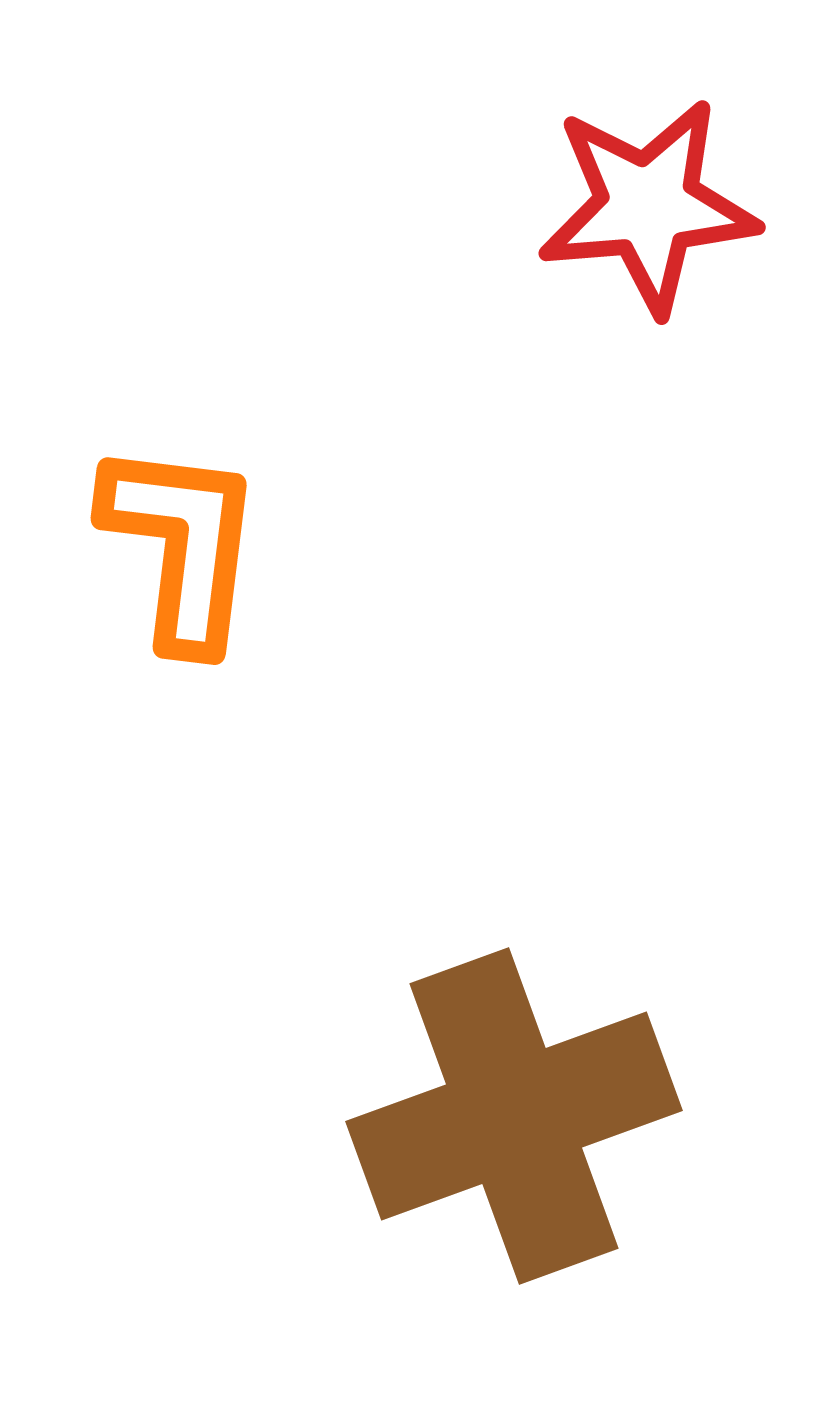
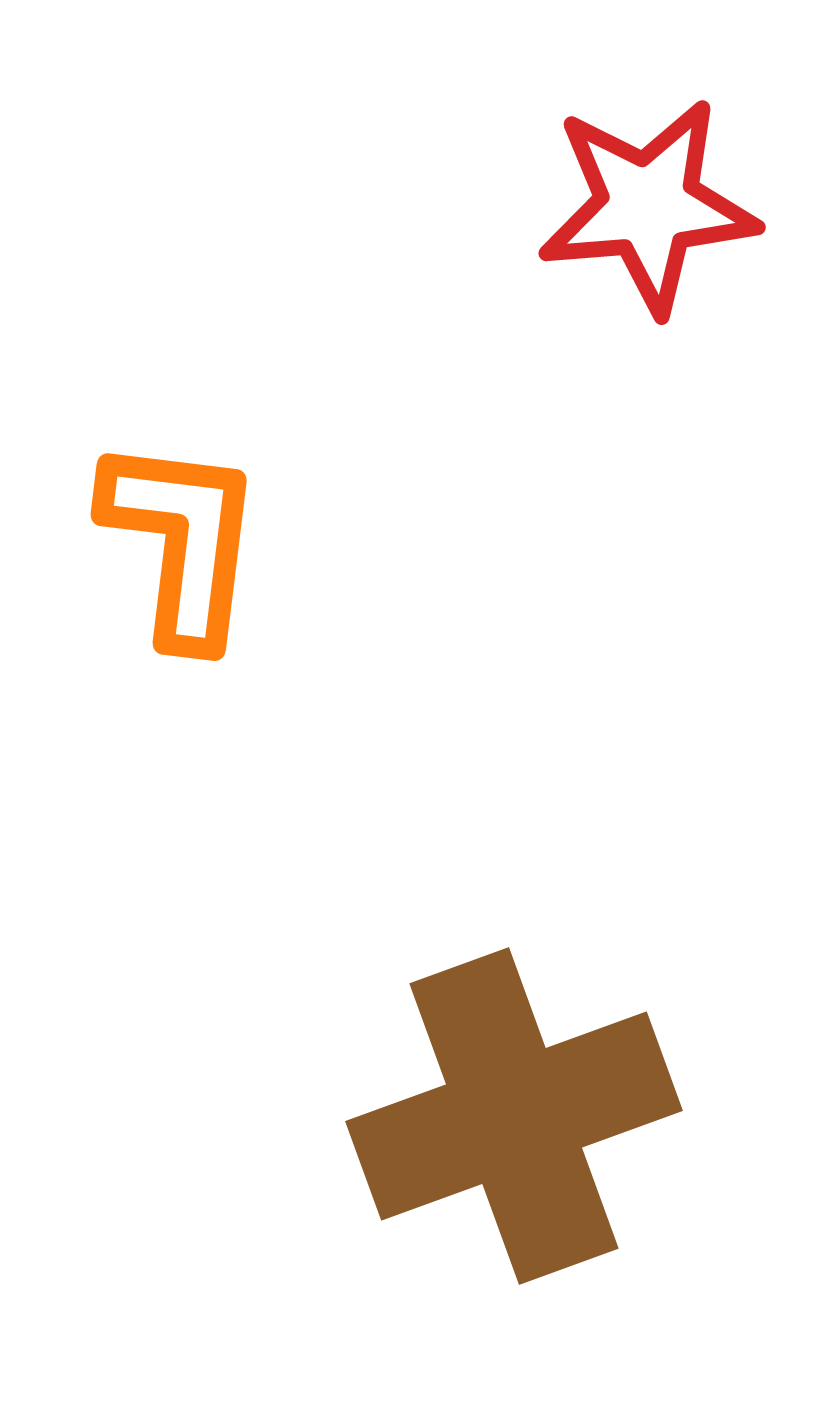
orange L-shape: moved 4 px up
